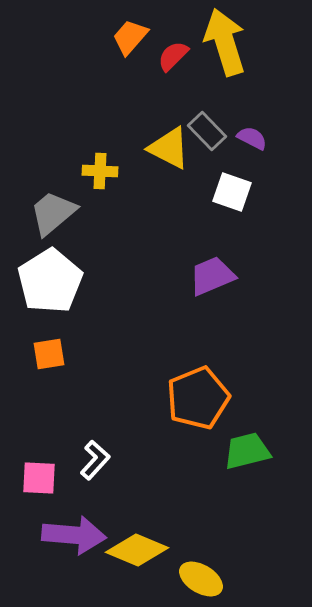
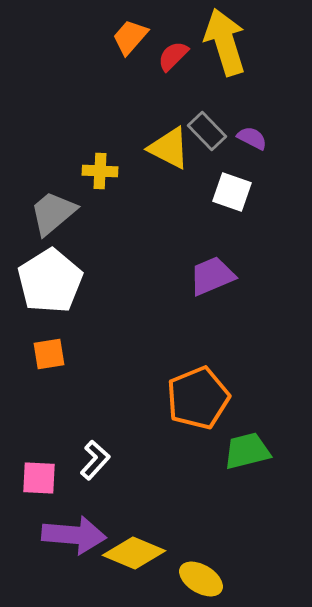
yellow diamond: moved 3 px left, 3 px down
